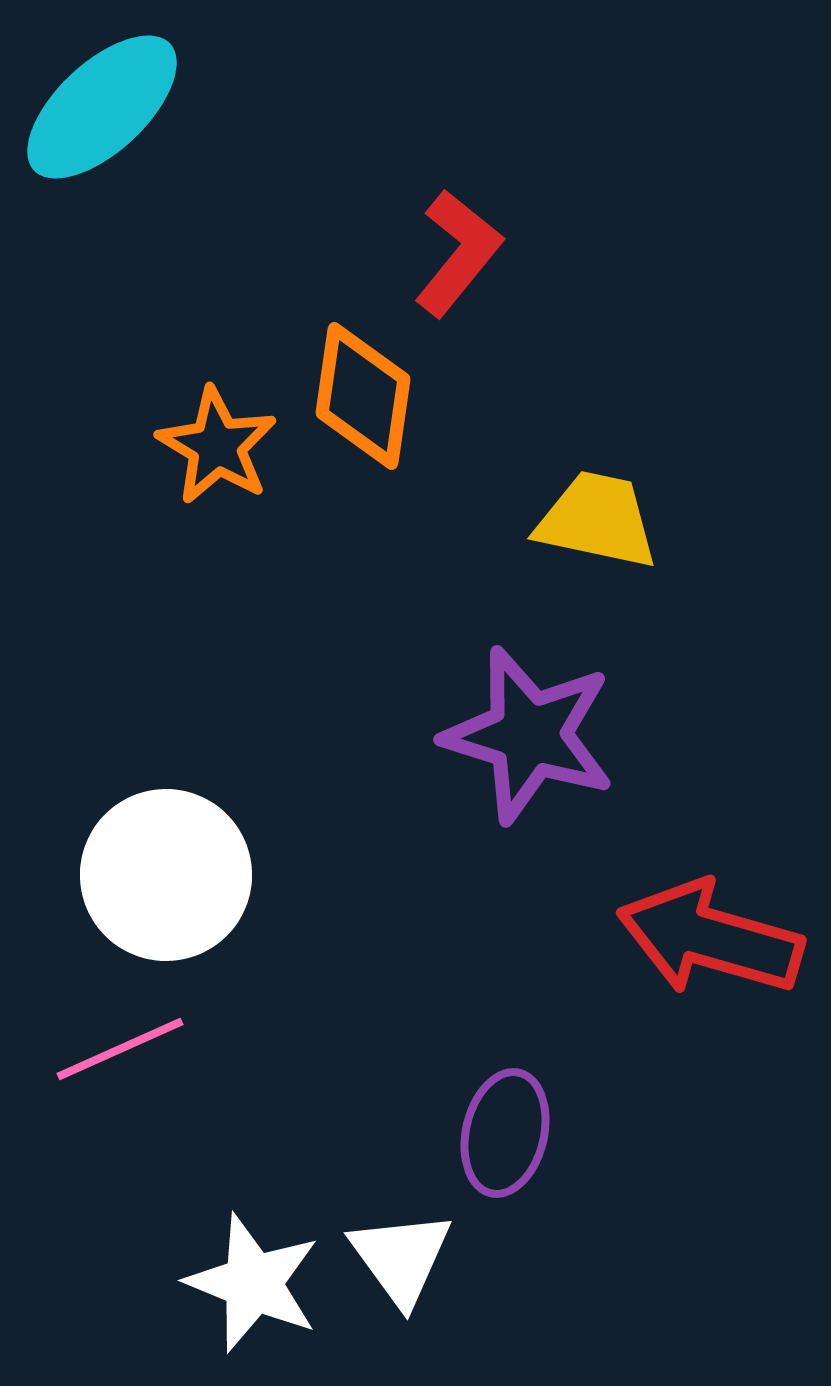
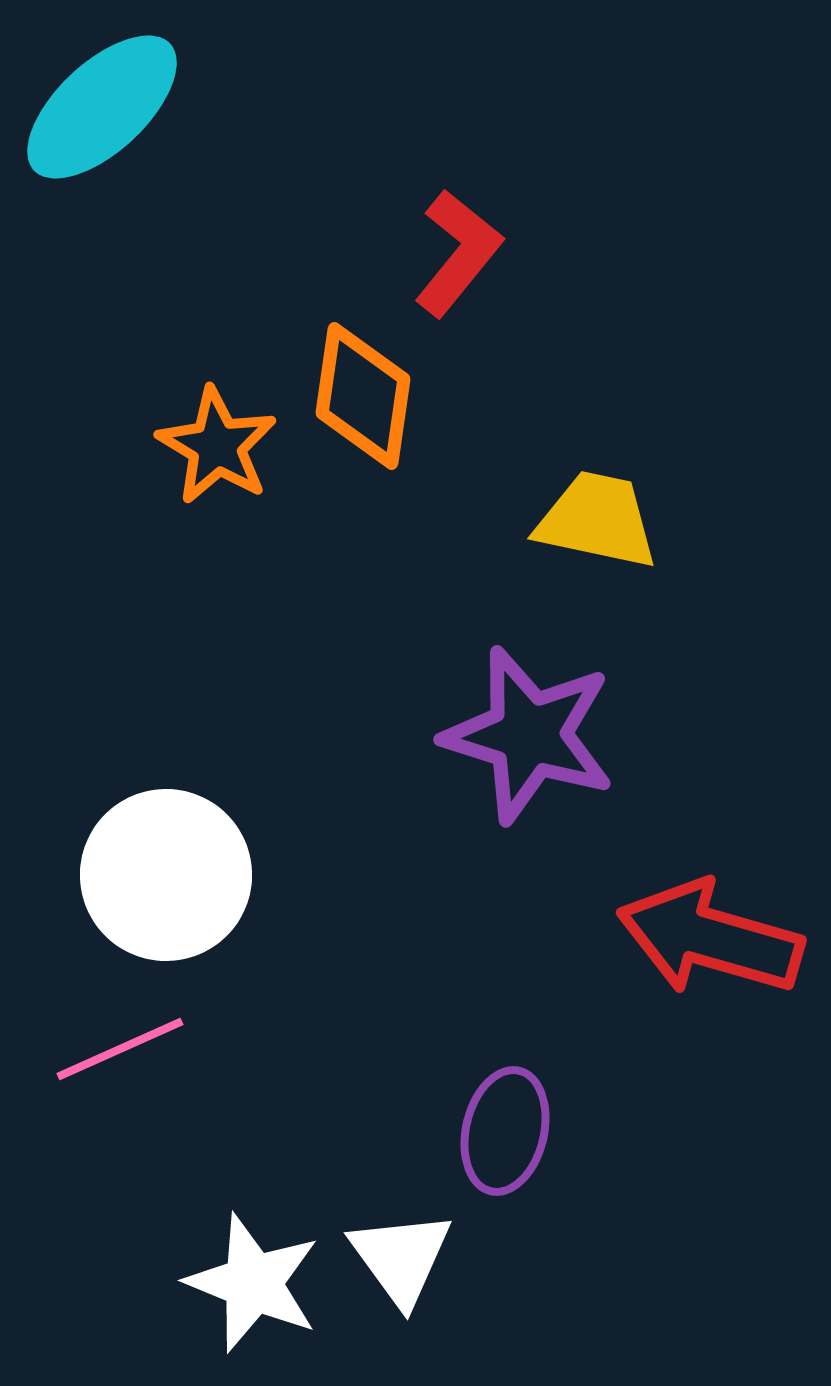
purple ellipse: moved 2 px up
